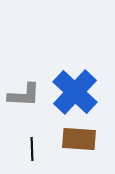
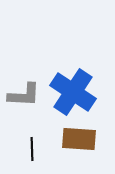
blue cross: moved 2 px left; rotated 9 degrees counterclockwise
